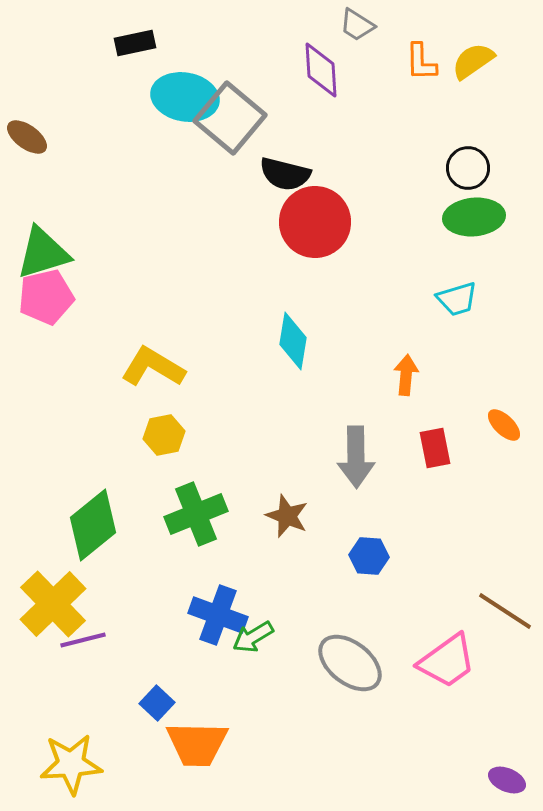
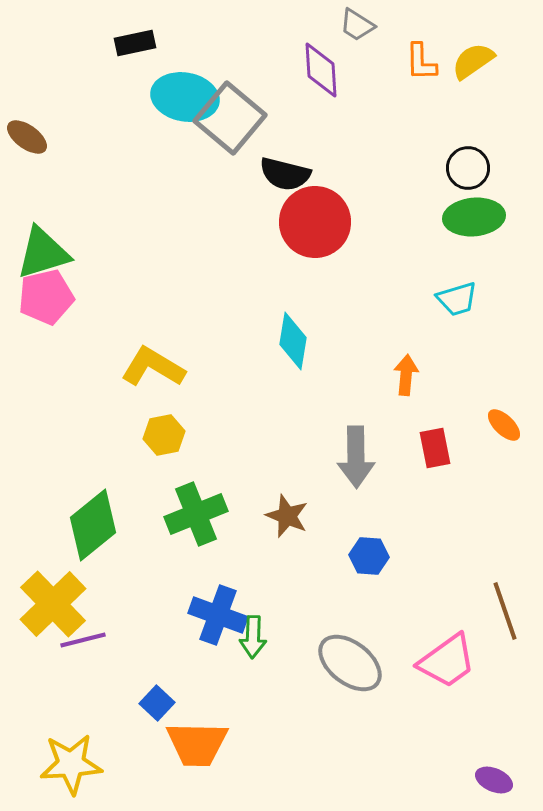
brown line: rotated 38 degrees clockwise
green arrow: rotated 57 degrees counterclockwise
purple ellipse: moved 13 px left
